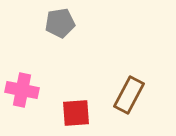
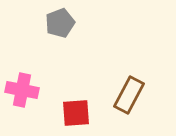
gray pentagon: rotated 12 degrees counterclockwise
